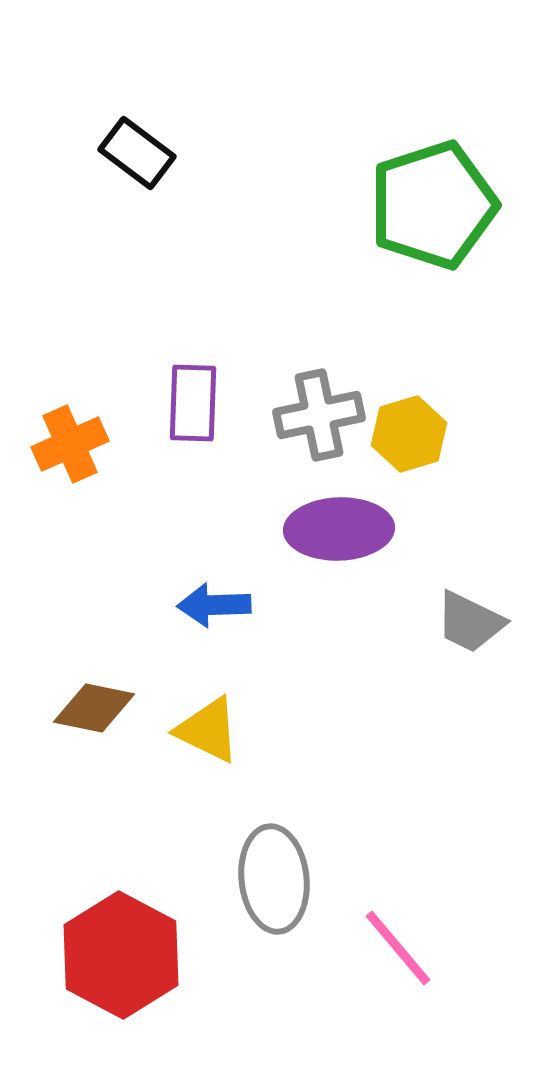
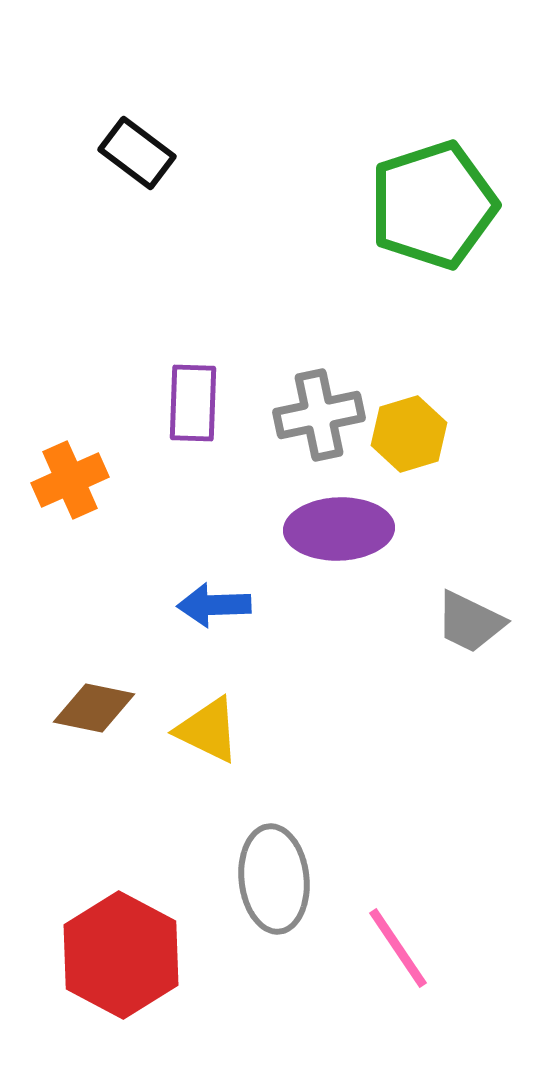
orange cross: moved 36 px down
pink line: rotated 6 degrees clockwise
